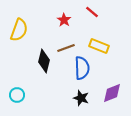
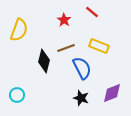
blue semicircle: rotated 25 degrees counterclockwise
